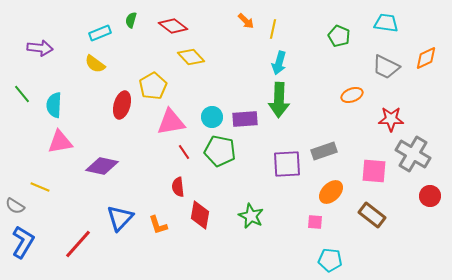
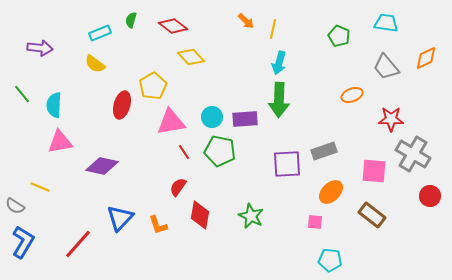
gray trapezoid at (386, 67): rotated 24 degrees clockwise
red semicircle at (178, 187): rotated 42 degrees clockwise
